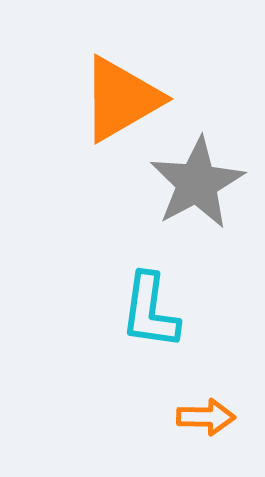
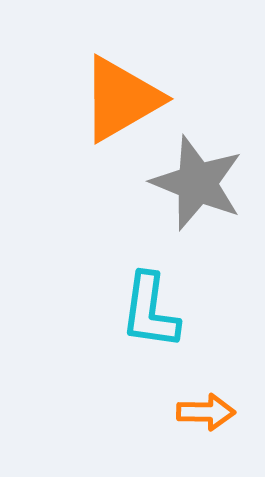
gray star: rotated 22 degrees counterclockwise
orange arrow: moved 5 px up
